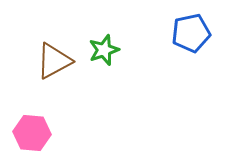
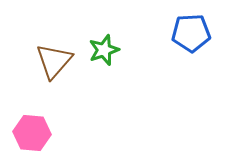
blue pentagon: rotated 9 degrees clockwise
brown triangle: rotated 21 degrees counterclockwise
